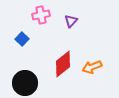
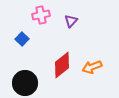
red diamond: moved 1 px left, 1 px down
